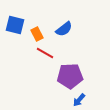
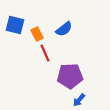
red line: rotated 36 degrees clockwise
